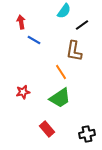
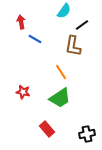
blue line: moved 1 px right, 1 px up
brown L-shape: moved 1 px left, 5 px up
red star: rotated 24 degrees clockwise
